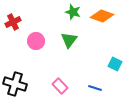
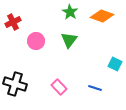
green star: moved 3 px left; rotated 14 degrees clockwise
pink rectangle: moved 1 px left, 1 px down
